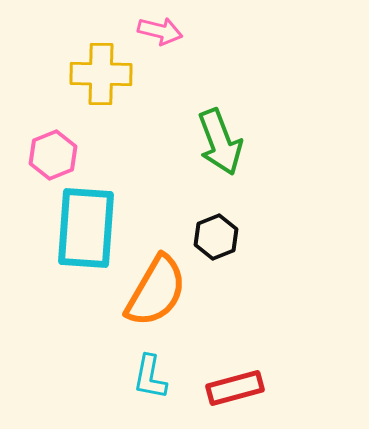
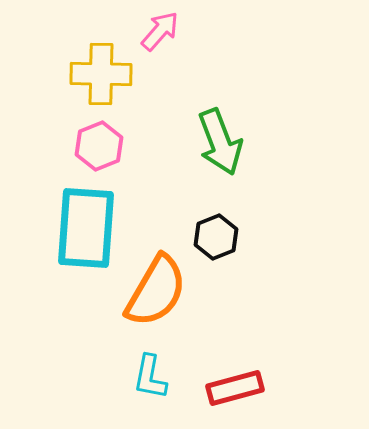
pink arrow: rotated 63 degrees counterclockwise
pink hexagon: moved 46 px right, 9 px up
